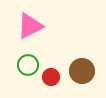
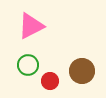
pink triangle: moved 1 px right
red circle: moved 1 px left, 4 px down
